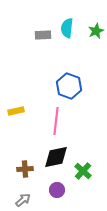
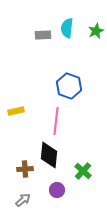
black diamond: moved 7 px left, 2 px up; rotated 72 degrees counterclockwise
